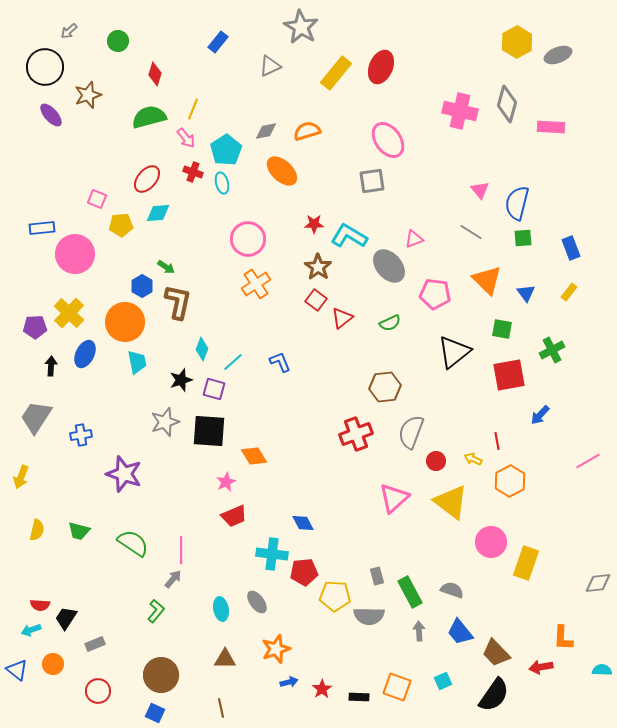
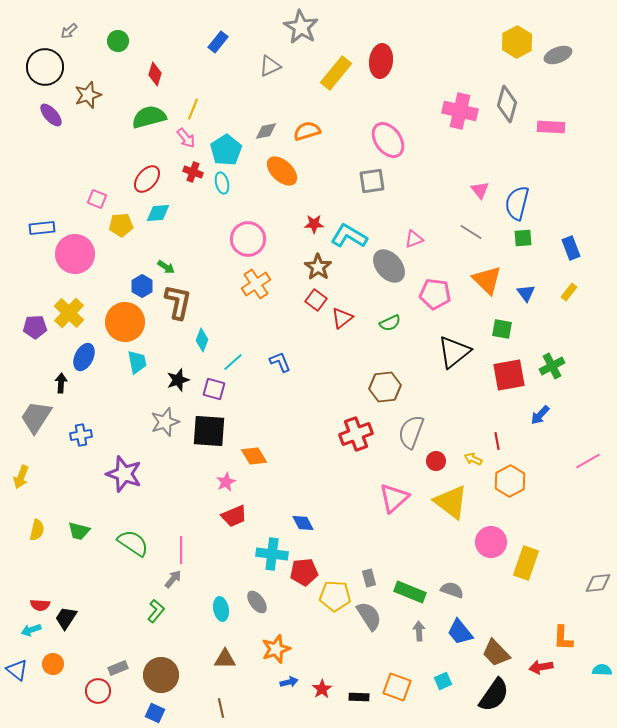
red ellipse at (381, 67): moved 6 px up; rotated 16 degrees counterclockwise
cyan diamond at (202, 349): moved 9 px up
green cross at (552, 350): moved 16 px down
blue ellipse at (85, 354): moved 1 px left, 3 px down
black arrow at (51, 366): moved 10 px right, 17 px down
black star at (181, 380): moved 3 px left
gray rectangle at (377, 576): moved 8 px left, 2 px down
green rectangle at (410, 592): rotated 40 degrees counterclockwise
gray semicircle at (369, 616): rotated 124 degrees counterclockwise
gray rectangle at (95, 644): moved 23 px right, 24 px down
